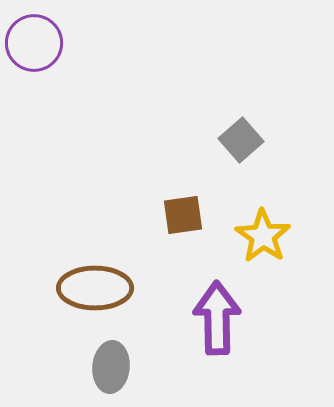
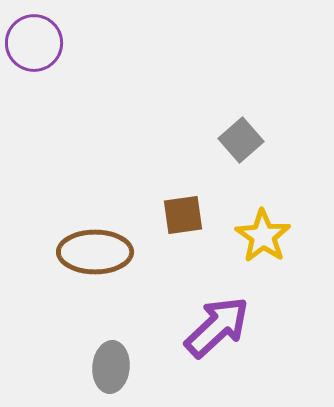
brown ellipse: moved 36 px up
purple arrow: moved 9 px down; rotated 48 degrees clockwise
